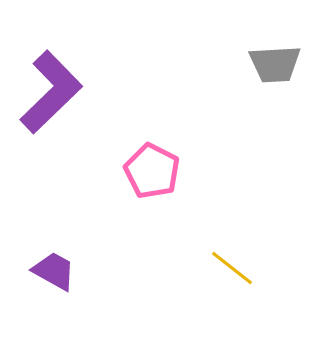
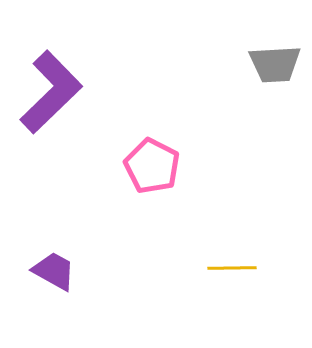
pink pentagon: moved 5 px up
yellow line: rotated 39 degrees counterclockwise
